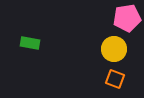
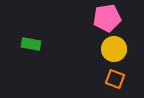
pink pentagon: moved 20 px left
green rectangle: moved 1 px right, 1 px down
